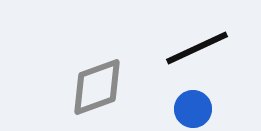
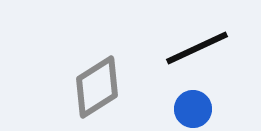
gray diamond: rotated 12 degrees counterclockwise
